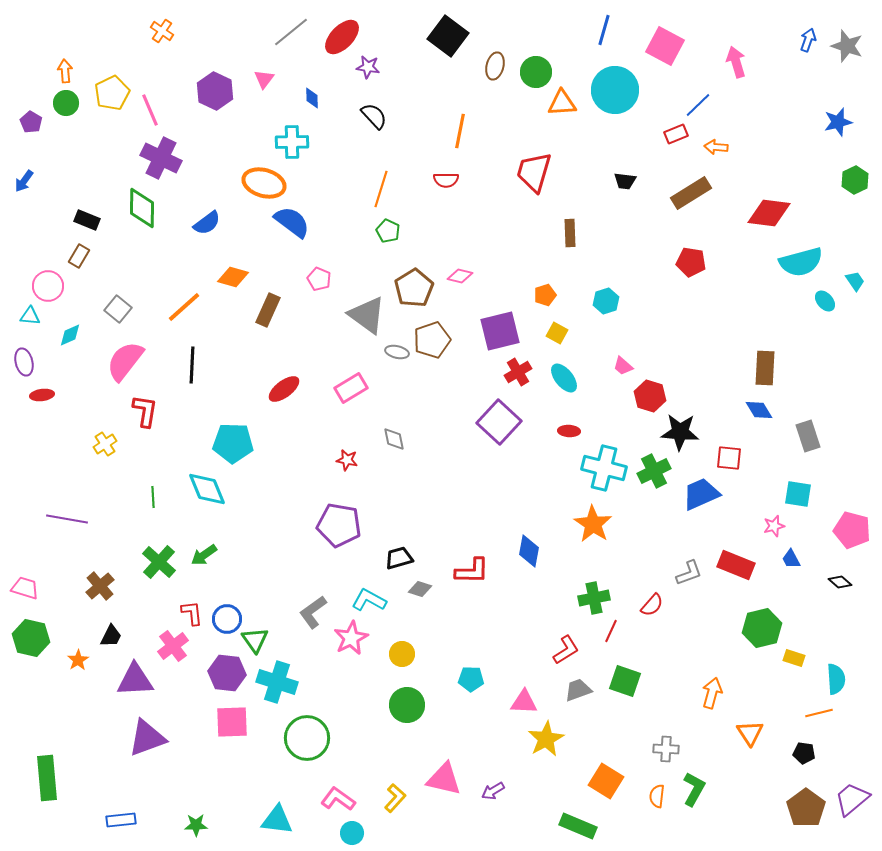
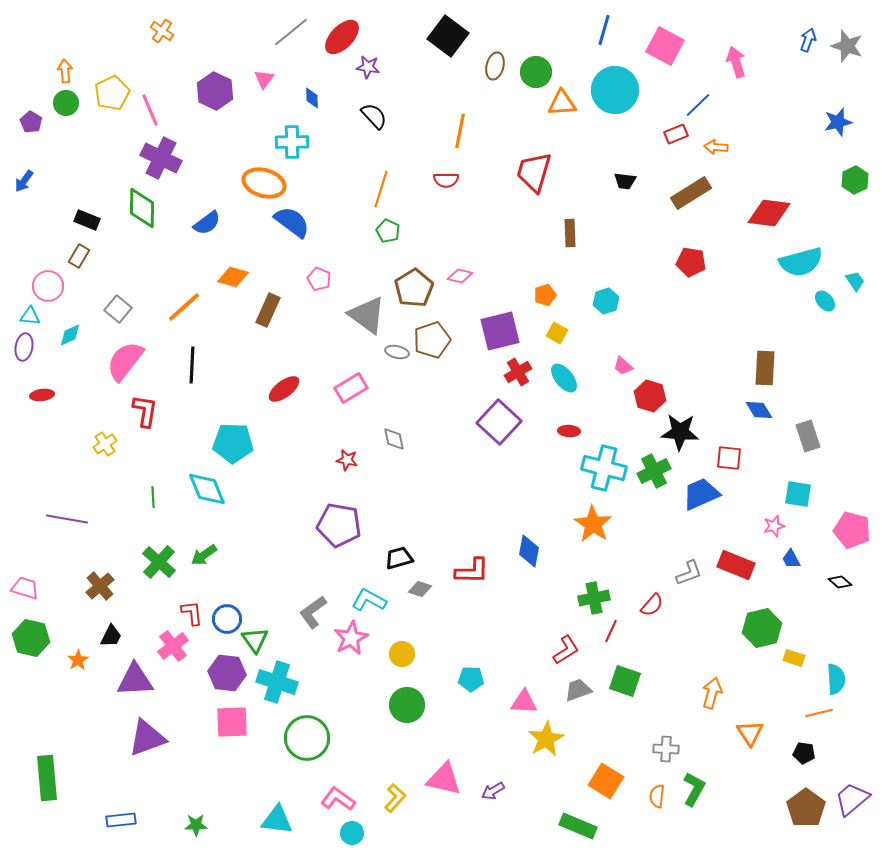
purple ellipse at (24, 362): moved 15 px up; rotated 24 degrees clockwise
